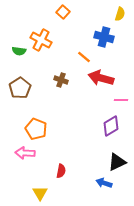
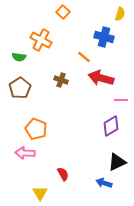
green semicircle: moved 6 px down
red semicircle: moved 2 px right, 3 px down; rotated 40 degrees counterclockwise
